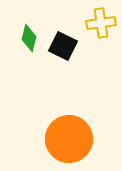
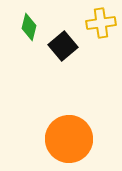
green diamond: moved 11 px up
black square: rotated 24 degrees clockwise
